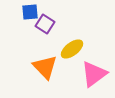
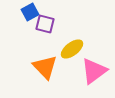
blue square: rotated 24 degrees counterclockwise
purple square: rotated 18 degrees counterclockwise
pink triangle: moved 3 px up
